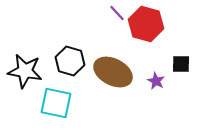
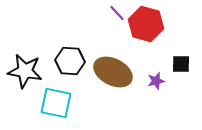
black hexagon: rotated 12 degrees counterclockwise
purple star: rotated 30 degrees clockwise
